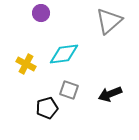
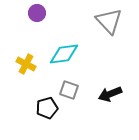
purple circle: moved 4 px left
gray triangle: rotated 32 degrees counterclockwise
